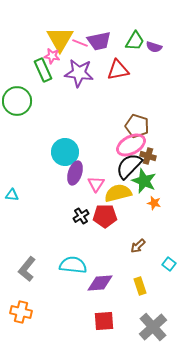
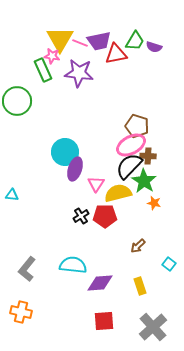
red triangle: moved 2 px left, 16 px up
brown cross: rotated 14 degrees counterclockwise
purple ellipse: moved 4 px up
green star: rotated 10 degrees clockwise
